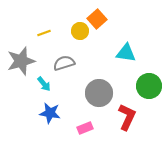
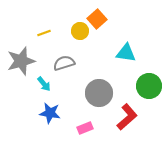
red L-shape: rotated 24 degrees clockwise
